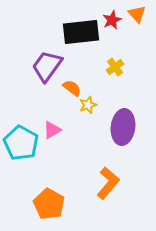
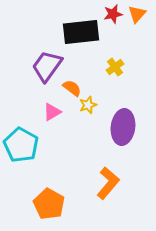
orange triangle: rotated 24 degrees clockwise
red star: moved 1 px right, 6 px up; rotated 12 degrees clockwise
pink triangle: moved 18 px up
cyan pentagon: moved 2 px down
